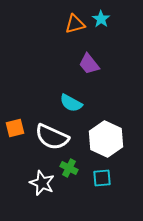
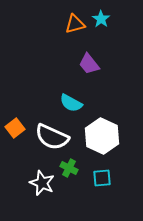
orange square: rotated 24 degrees counterclockwise
white hexagon: moved 4 px left, 3 px up
